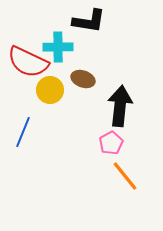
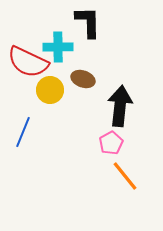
black L-shape: moved 1 px left, 1 px down; rotated 100 degrees counterclockwise
